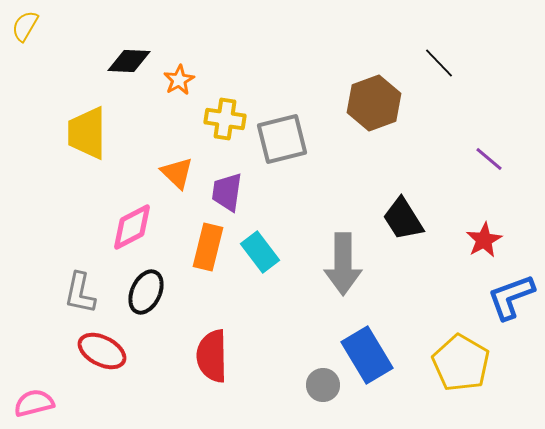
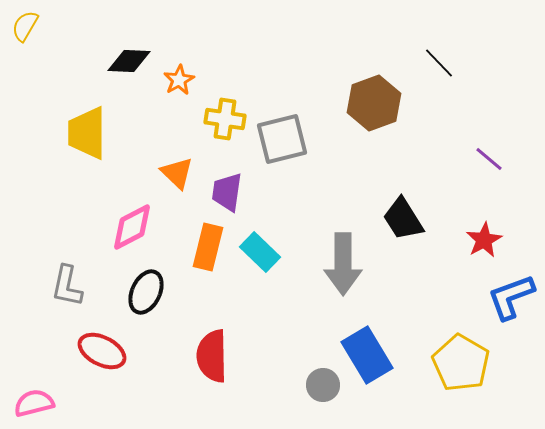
cyan rectangle: rotated 9 degrees counterclockwise
gray L-shape: moved 13 px left, 7 px up
